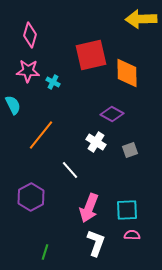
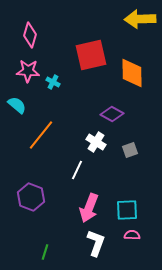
yellow arrow: moved 1 px left
orange diamond: moved 5 px right
cyan semicircle: moved 4 px right; rotated 24 degrees counterclockwise
white line: moved 7 px right; rotated 66 degrees clockwise
purple hexagon: rotated 12 degrees counterclockwise
